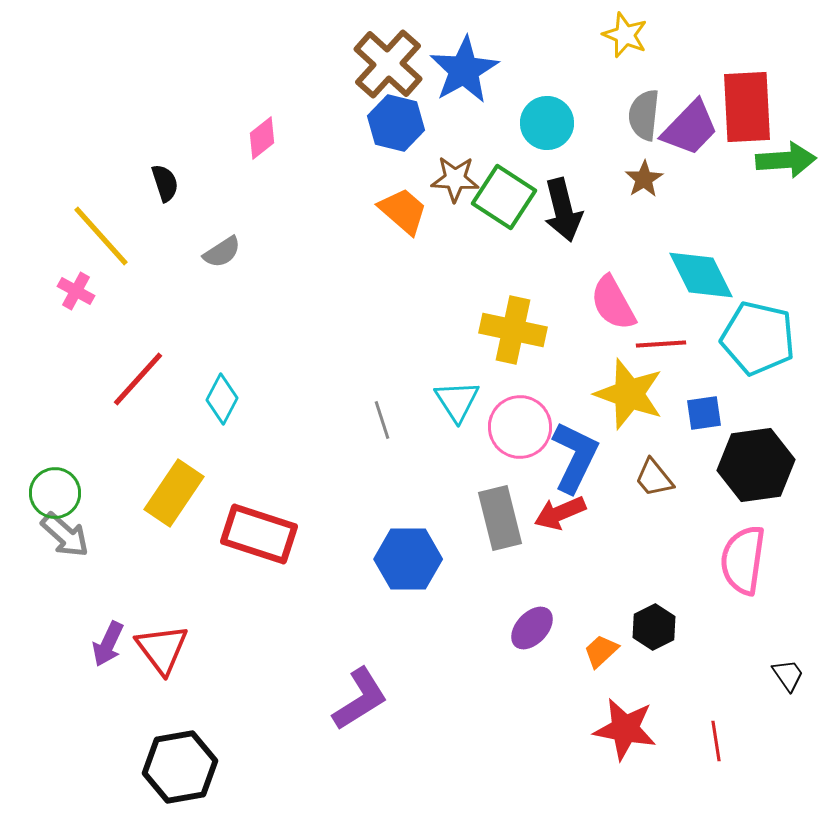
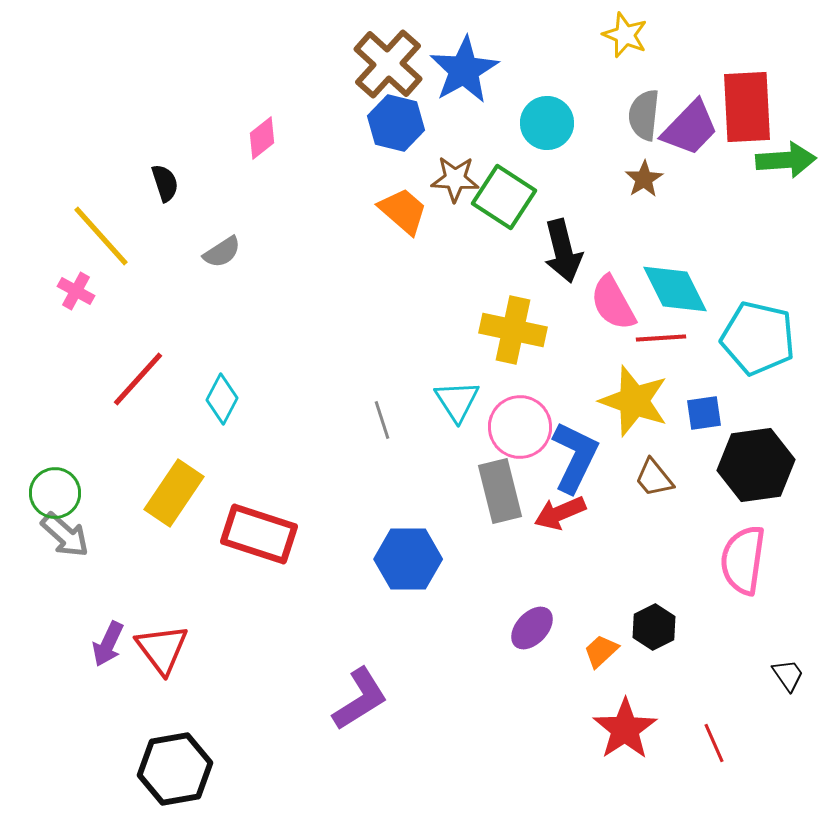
black arrow at (563, 210): moved 41 px down
cyan diamond at (701, 275): moved 26 px left, 14 px down
red line at (661, 344): moved 6 px up
yellow star at (629, 394): moved 5 px right, 7 px down
gray rectangle at (500, 518): moved 27 px up
red star at (625, 729): rotated 28 degrees clockwise
red line at (716, 741): moved 2 px left, 2 px down; rotated 15 degrees counterclockwise
black hexagon at (180, 767): moved 5 px left, 2 px down
